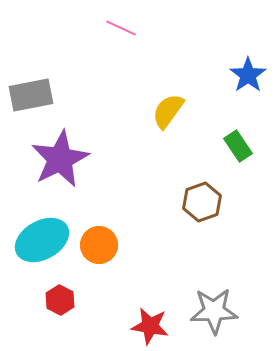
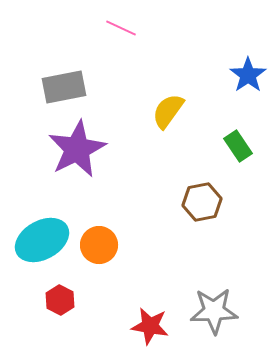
gray rectangle: moved 33 px right, 8 px up
purple star: moved 17 px right, 10 px up
brown hexagon: rotated 9 degrees clockwise
